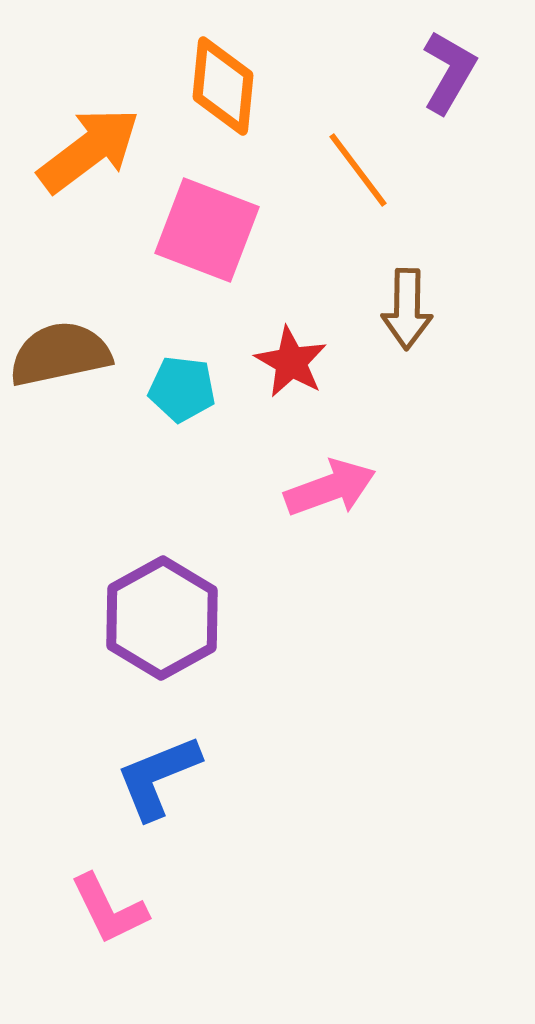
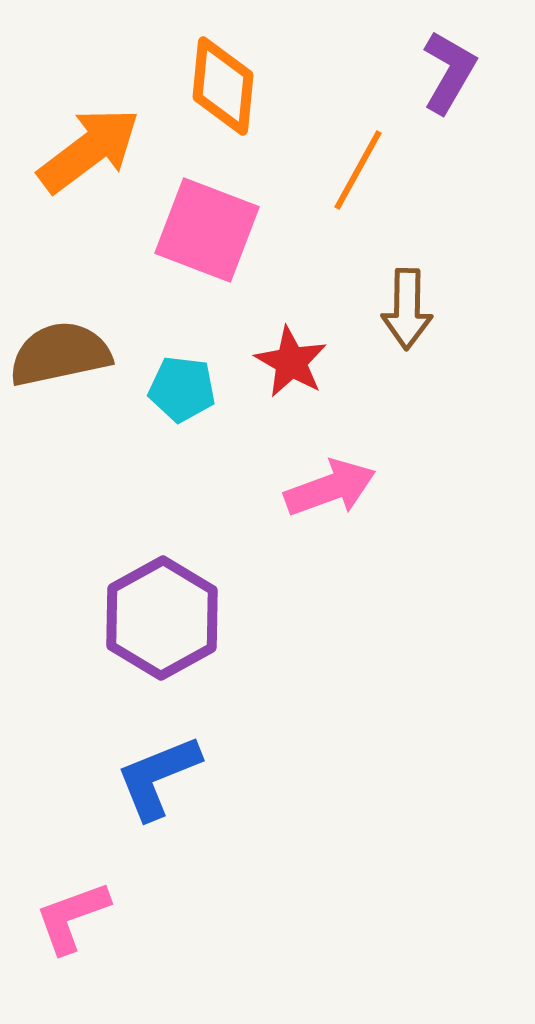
orange line: rotated 66 degrees clockwise
pink L-shape: moved 37 px left, 8 px down; rotated 96 degrees clockwise
